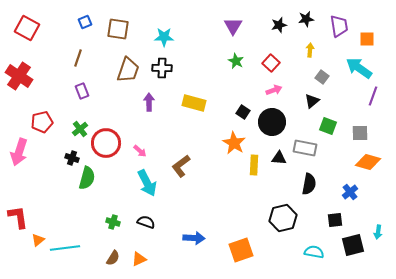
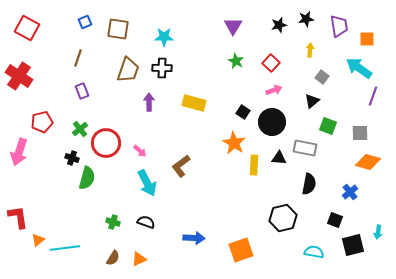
black square at (335, 220): rotated 28 degrees clockwise
